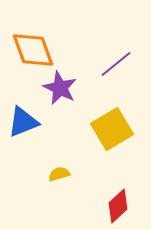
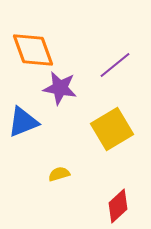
purple line: moved 1 px left, 1 px down
purple star: rotated 16 degrees counterclockwise
